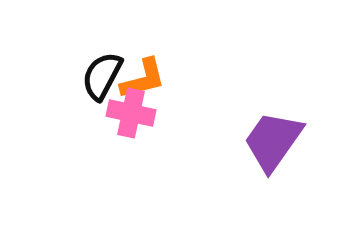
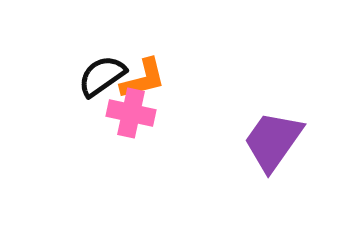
black semicircle: rotated 27 degrees clockwise
